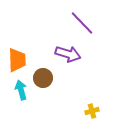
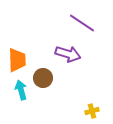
purple line: rotated 12 degrees counterclockwise
